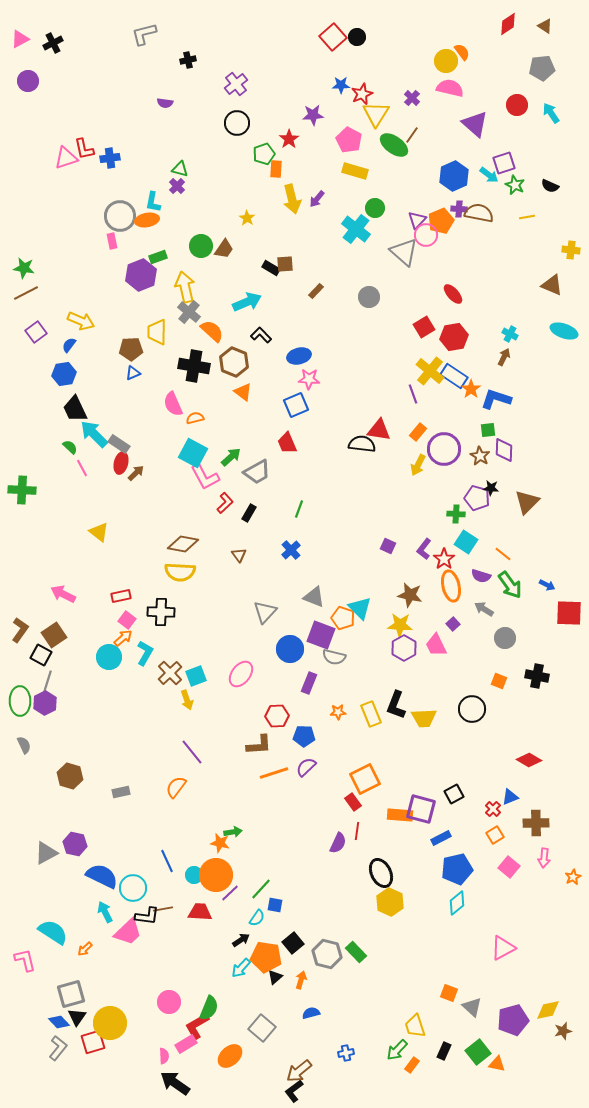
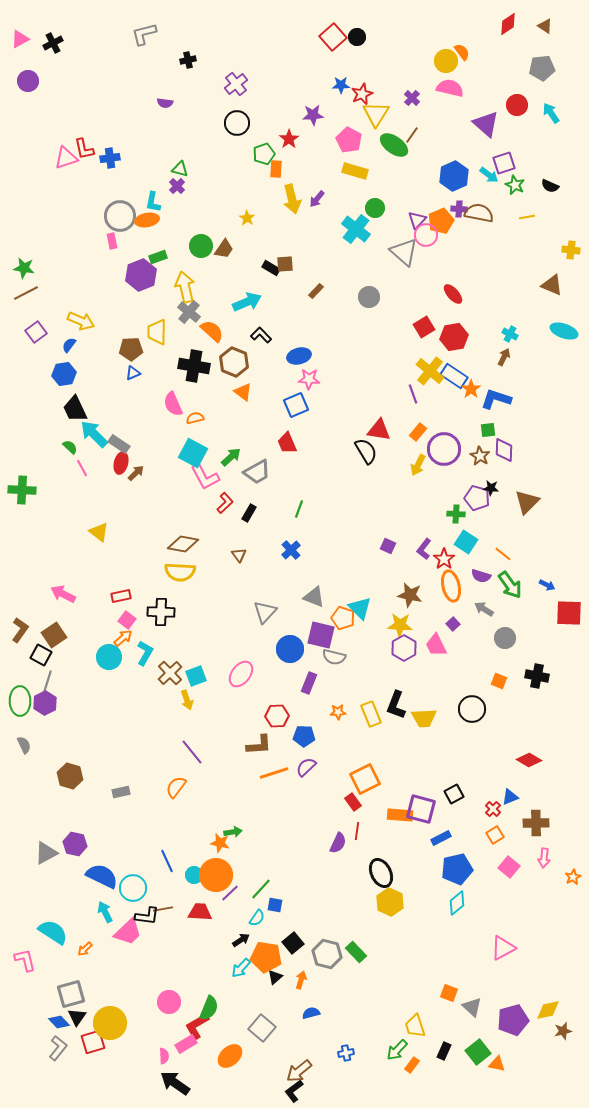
purple triangle at (475, 124): moved 11 px right
black semicircle at (362, 444): moved 4 px right, 7 px down; rotated 52 degrees clockwise
purple square at (321, 635): rotated 8 degrees counterclockwise
